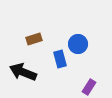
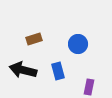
blue rectangle: moved 2 px left, 12 px down
black arrow: moved 2 px up; rotated 8 degrees counterclockwise
purple rectangle: rotated 21 degrees counterclockwise
